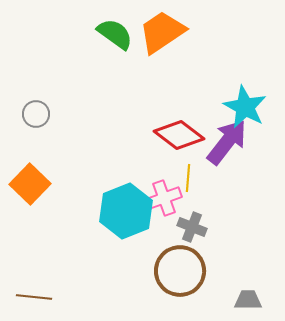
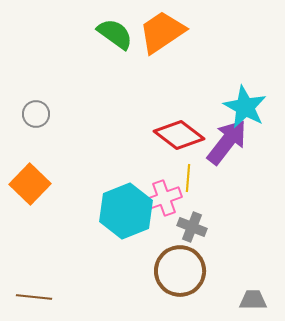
gray trapezoid: moved 5 px right
